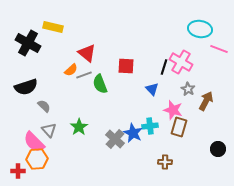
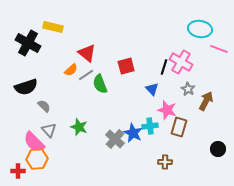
red square: rotated 18 degrees counterclockwise
gray line: moved 2 px right; rotated 14 degrees counterclockwise
pink star: moved 6 px left
green star: rotated 18 degrees counterclockwise
